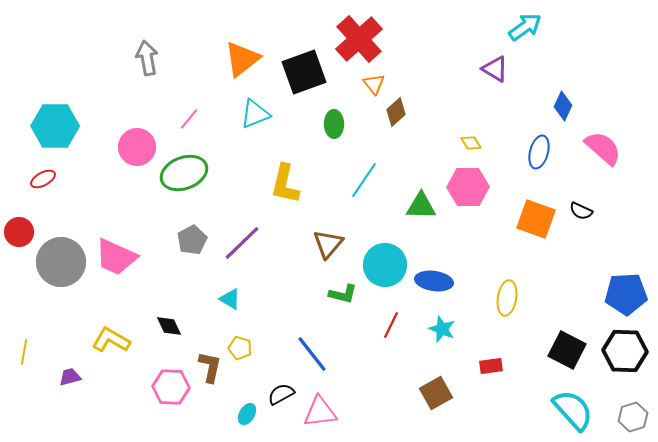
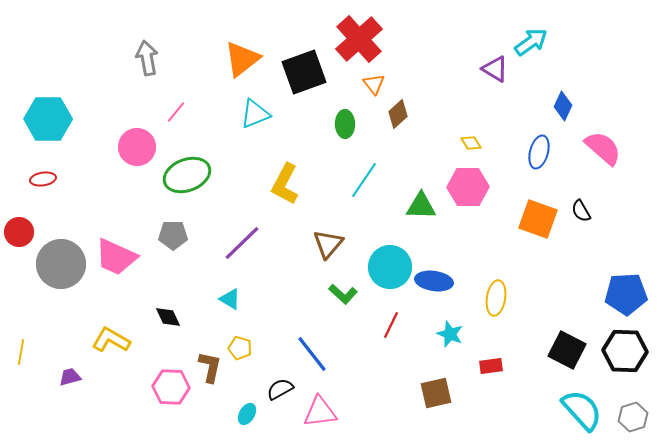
cyan arrow at (525, 27): moved 6 px right, 15 px down
brown diamond at (396, 112): moved 2 px right, 2 px down
pink line at (189, 119): moved 13 px left, 7 px up
green ellipse at (334, 124): moved 11 px right
cyan hexagon at (55, 126): moved 7 px left, 7 px up
green ellipse at (184, 173): moved 3 px right, 2 px down
red ellipse at (43, 179): rotated 20 degrees clockwise
yellow L-shape at (285, 184): rotated 15 degrees clockwise
black semicircle at (581, 211): rotated 35 degrees clockwise
orange square at (536, 219): moved 2 px right
gray pentagon at (192, 240): moved 19 px left, 5 px up; rotated 28 degrees clockwise
gray circle at (61, 262): moved 2 px down
cyan circle at (385, 265): moved 5 px right, 2 px down
green L-shape at (343, 294): rotated 28 degrees clockwise
yellow ellipse at (507, 298): moved 11 px left
black diamond at (169, 326): moved 1 px left, 9 px up
cyan star at (442, 329): moved 8 px right, 5 px down
yellow line at (24, 352): moved 3 px left
brown square at (436, 393): rotated 16 degrees clockwise
black semicircle at (281, 394): moved 1 px left, 5 px up
cyan semicircle at (573, 410): moved 9 px right
